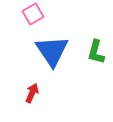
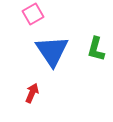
green L-shape: moved 3 px up
